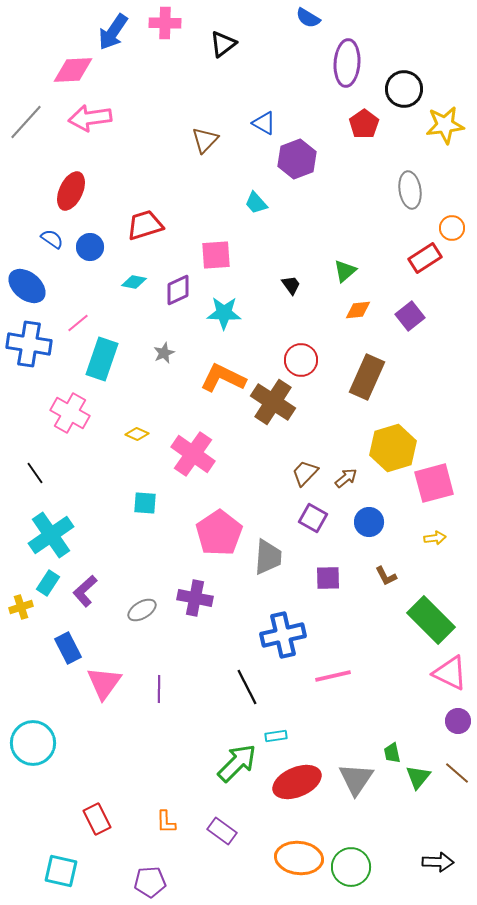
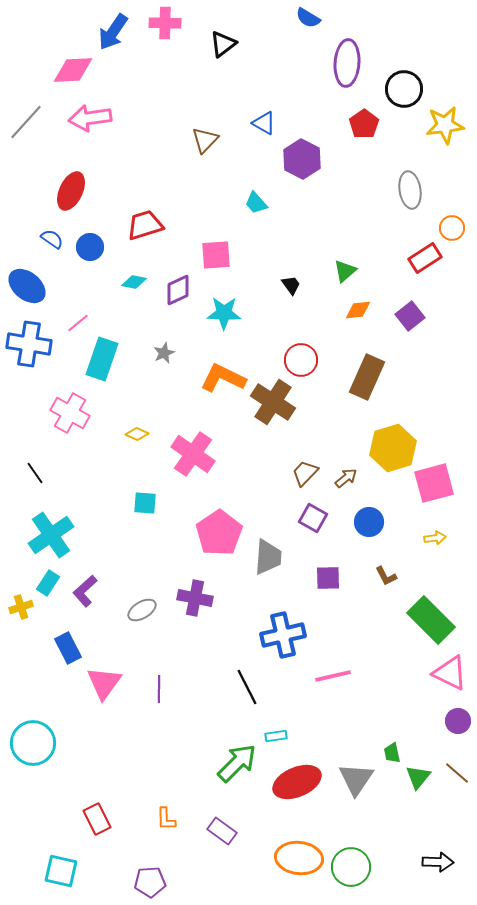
purple hexagon at (297, 159): moved 5 px right; rotated 12 degrees counterclockwise
orange L-shape at (166, 822): moved 3 px up
